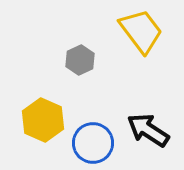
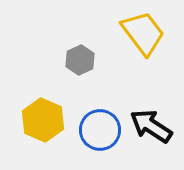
yellow trapezoid: moved 2 px right, 2 px down
black arrow: moved 3 px right, 4 px up
blue circle: moved 7 px right, 13 px up
